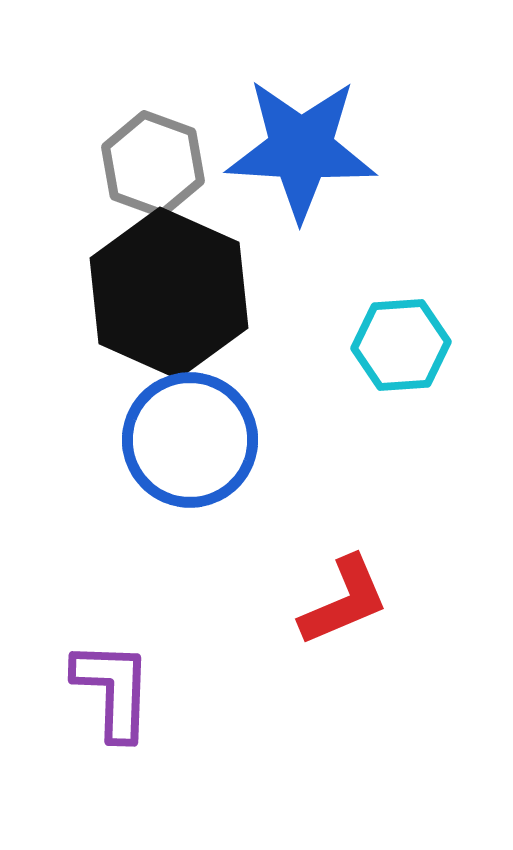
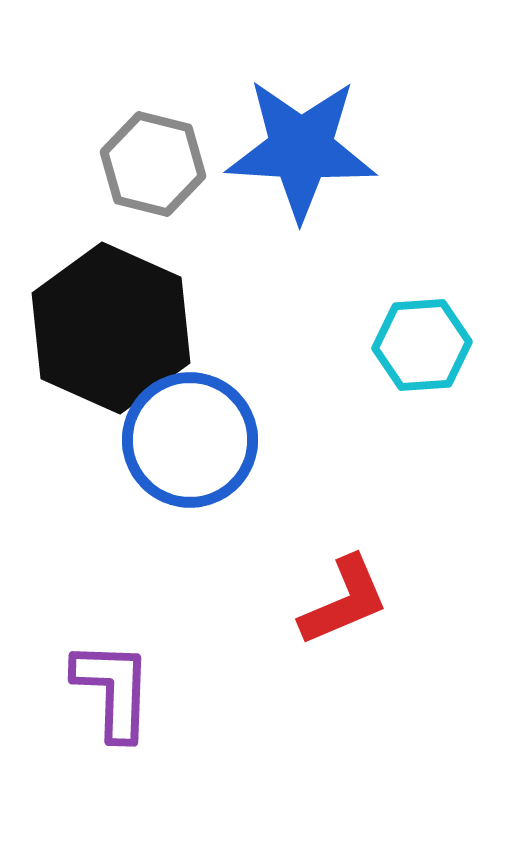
gray hexagon: rotated 6 degrees counterclockwise
black hexagon: moved 58 px left, 35 px down
cyan hexagon: moved 21 px right
